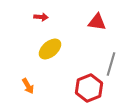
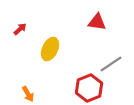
red arrow: moved 21 px left, 12 px down; rotated 48 degrees counterclockwise
yellow ellipse: rotated 25 degrees counterclockwise
gray line: rotated 40 degrees clockwise
orange arrow: moved 8 px down
